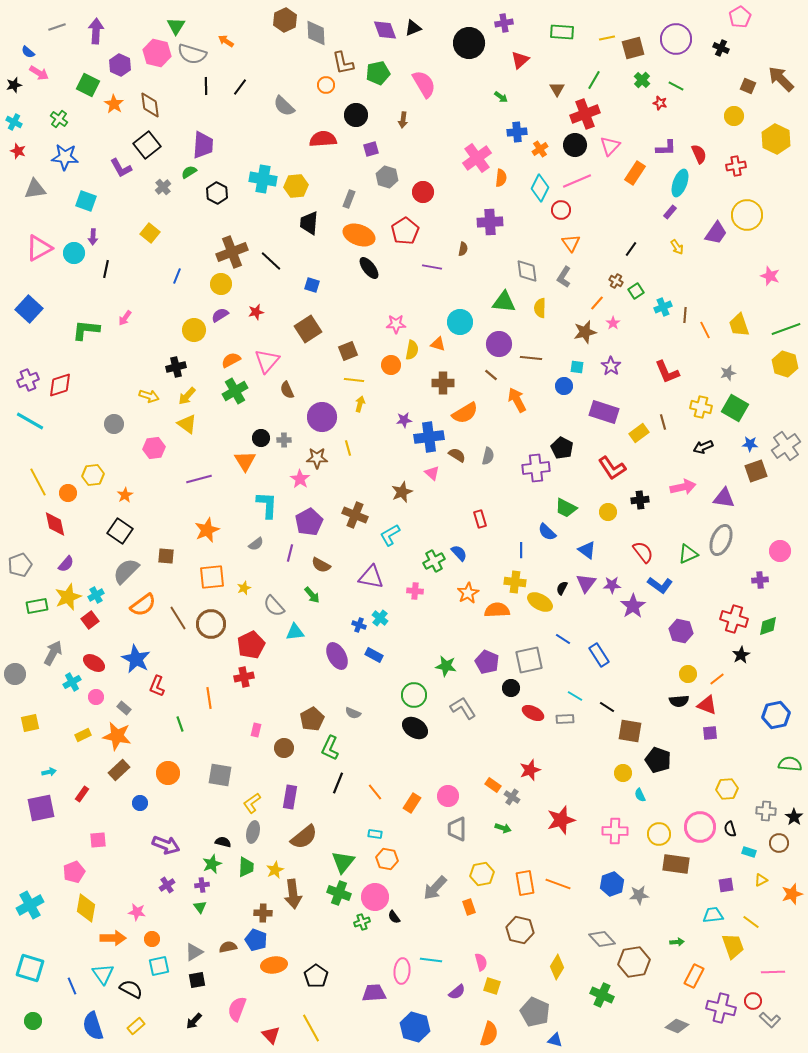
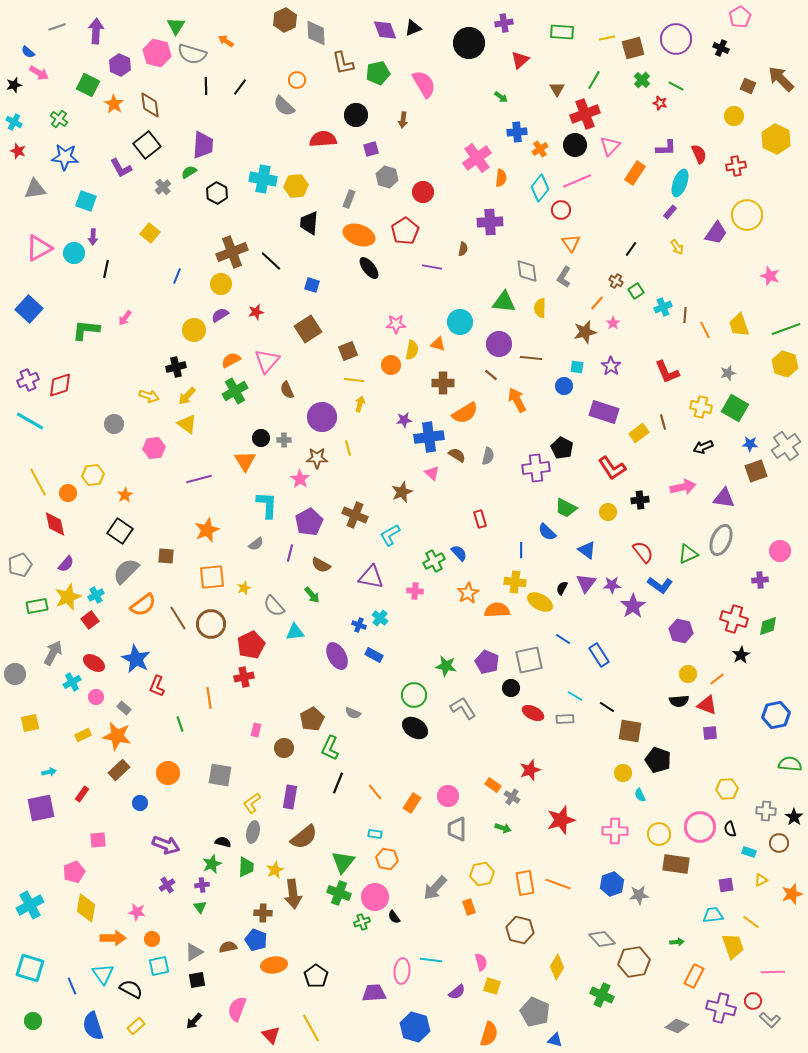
orange circle at (326, 85): moved 29 px left, 5 px up
cyan diamond at (540, 188): rotated 12 degrees clockwise
